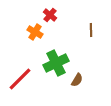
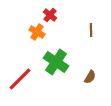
orange cross: moved 2 px right
green cross: moved 1 px up; rotated 30 degrees counterclockwise
brown semicircle: moved 13 px right, 3 px up
